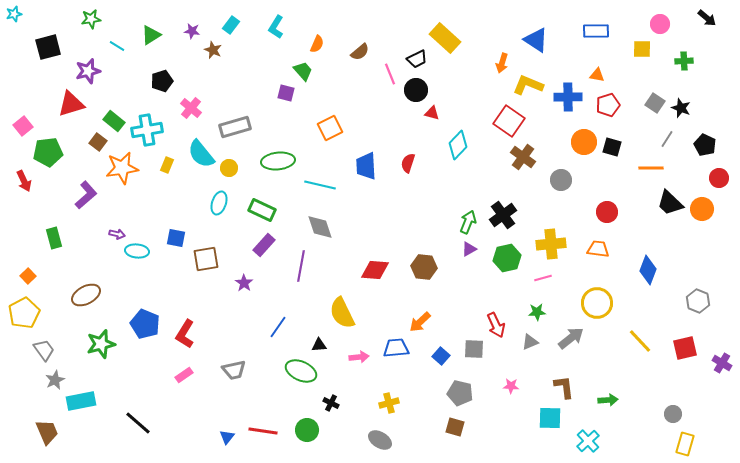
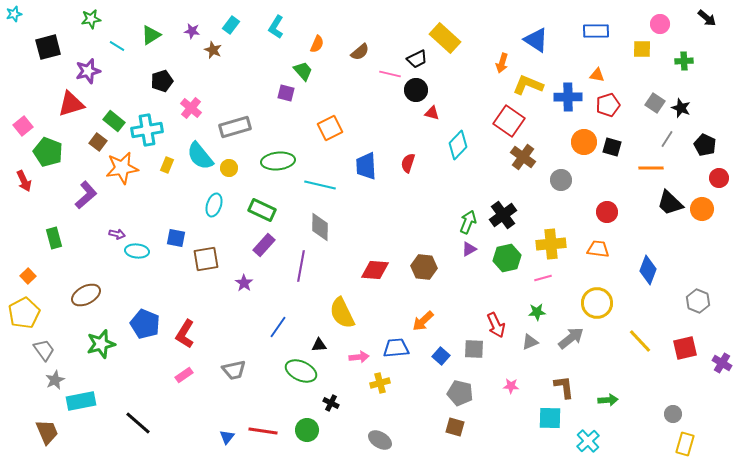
pink line at (390, 74): rotated 55 degrees counterclockwise
green pentagon at (48, 152): rotated 28 degrees clockwise
cyan semicircle at (201, 154): moved 1 px left, 2 px down
cyan ellipse at (219, 203): moved 5 px left, 2 px down
gray diamond at (320, 227): rotated 20 degrees clockwise
orange arrow at (420, 322): moved 3 px right, 1 px up
yellow cross at (389, 403): moved 9 px left, 20 px up
